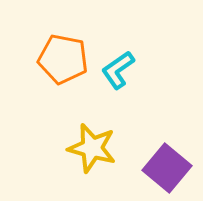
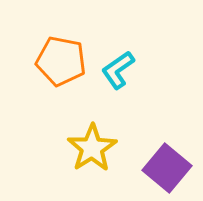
orange pentagon: moved 2 px left, 2 px down
yellow star: rotated 24 degrees clockwise
